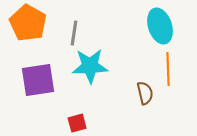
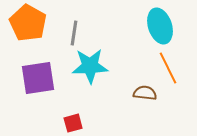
orange line: moved 1 px up; rotated 24 degrees counterclockwise
purple square: moved 2 px up
brown semicircle: rotated 70 degrees counterclockwise
red square: moved 4 px left
